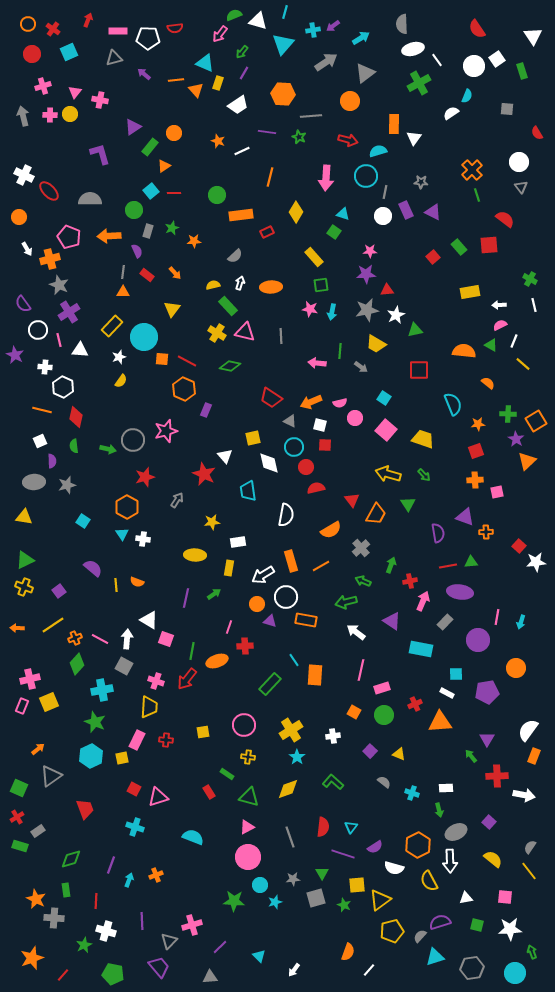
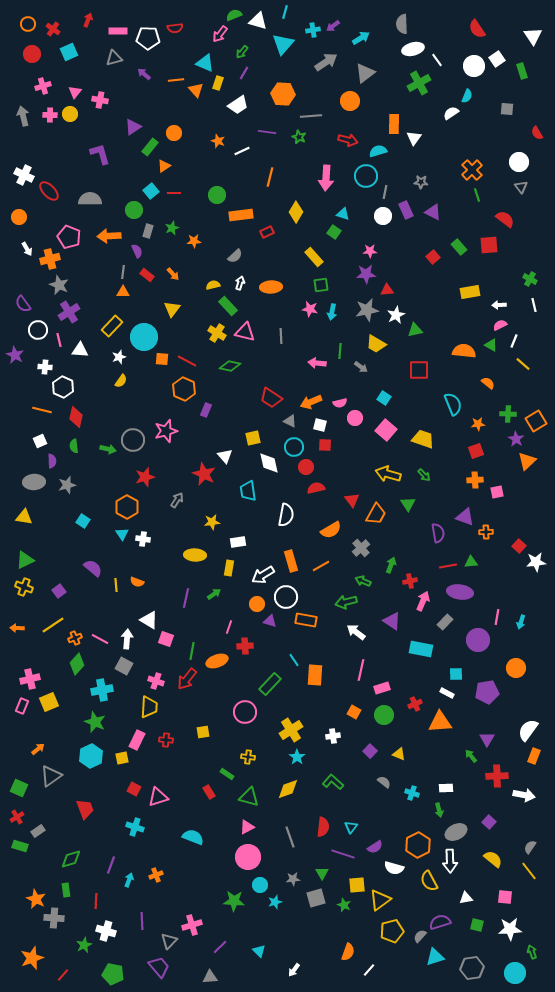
orange arrow at (175, 273): moved 2 px left, 1 px down
pink circle at (244, 725): moved 1 px right, 13 px up
cyan triangle at (259, 956): moved 5 px up
